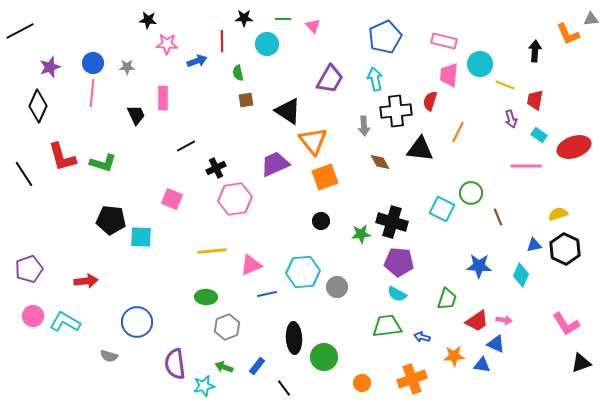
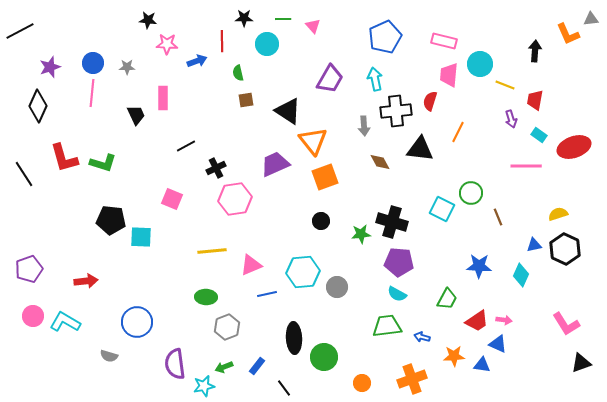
red L-shape at (62, 157): moved 2 px right, 1 px down
green trapezoid at (447, 299): rotated 10 degrees clockwise
blue triangle at (496, 344): moved 2 px right
green arrow at (224, 367): rotated 42 degrees counterclockwise
